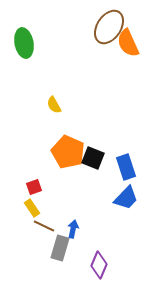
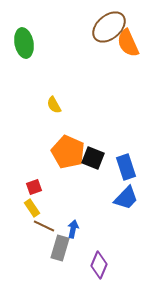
brown ellipse: rotated 16 degrees clockwise
